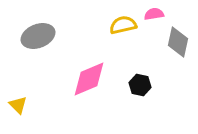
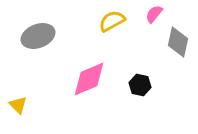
pink semicircle: rotated 42 degrees counterclockwise
yellow semicircle: moved 11 px left, 4 px up; rotated 16 degrees counterclockwise
